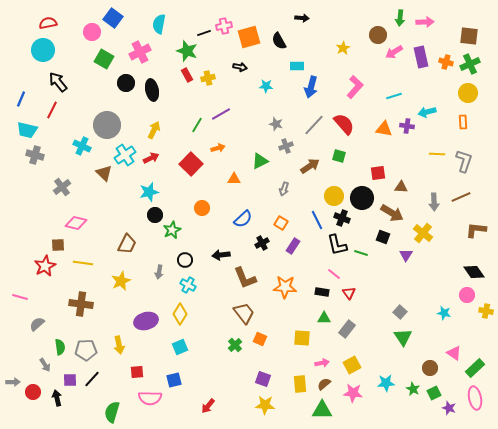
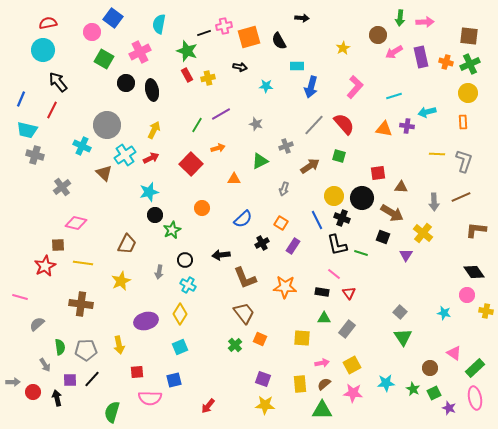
gray star at (276, 124): moved 20 px left
